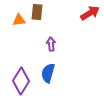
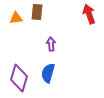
red arrow: moved 1 px left, 1 px down; rotated 78 degrees counterclockwise
orange triangle: moved 3 px left, 2 px up
purple diamond: moved 2 px left, 3 px up; rotated 16 degrees counterclockwise
